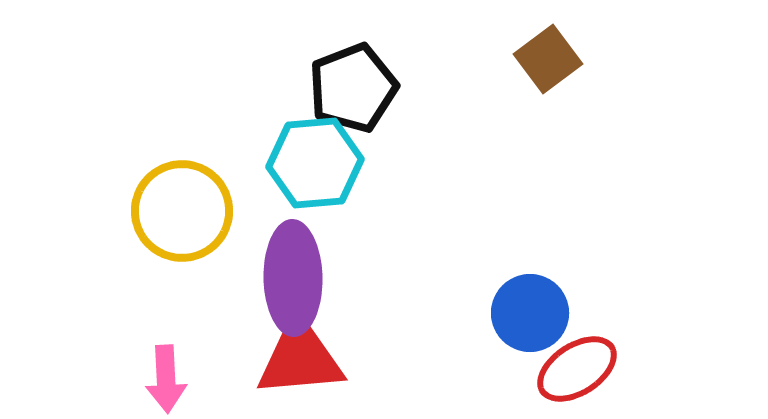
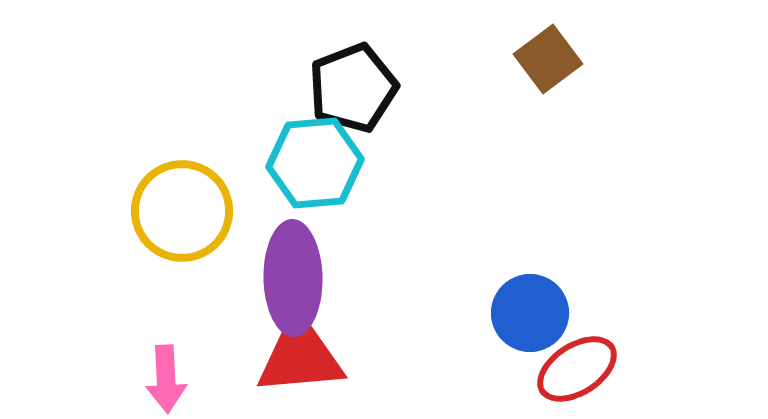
red triangle: moved 2 px up
